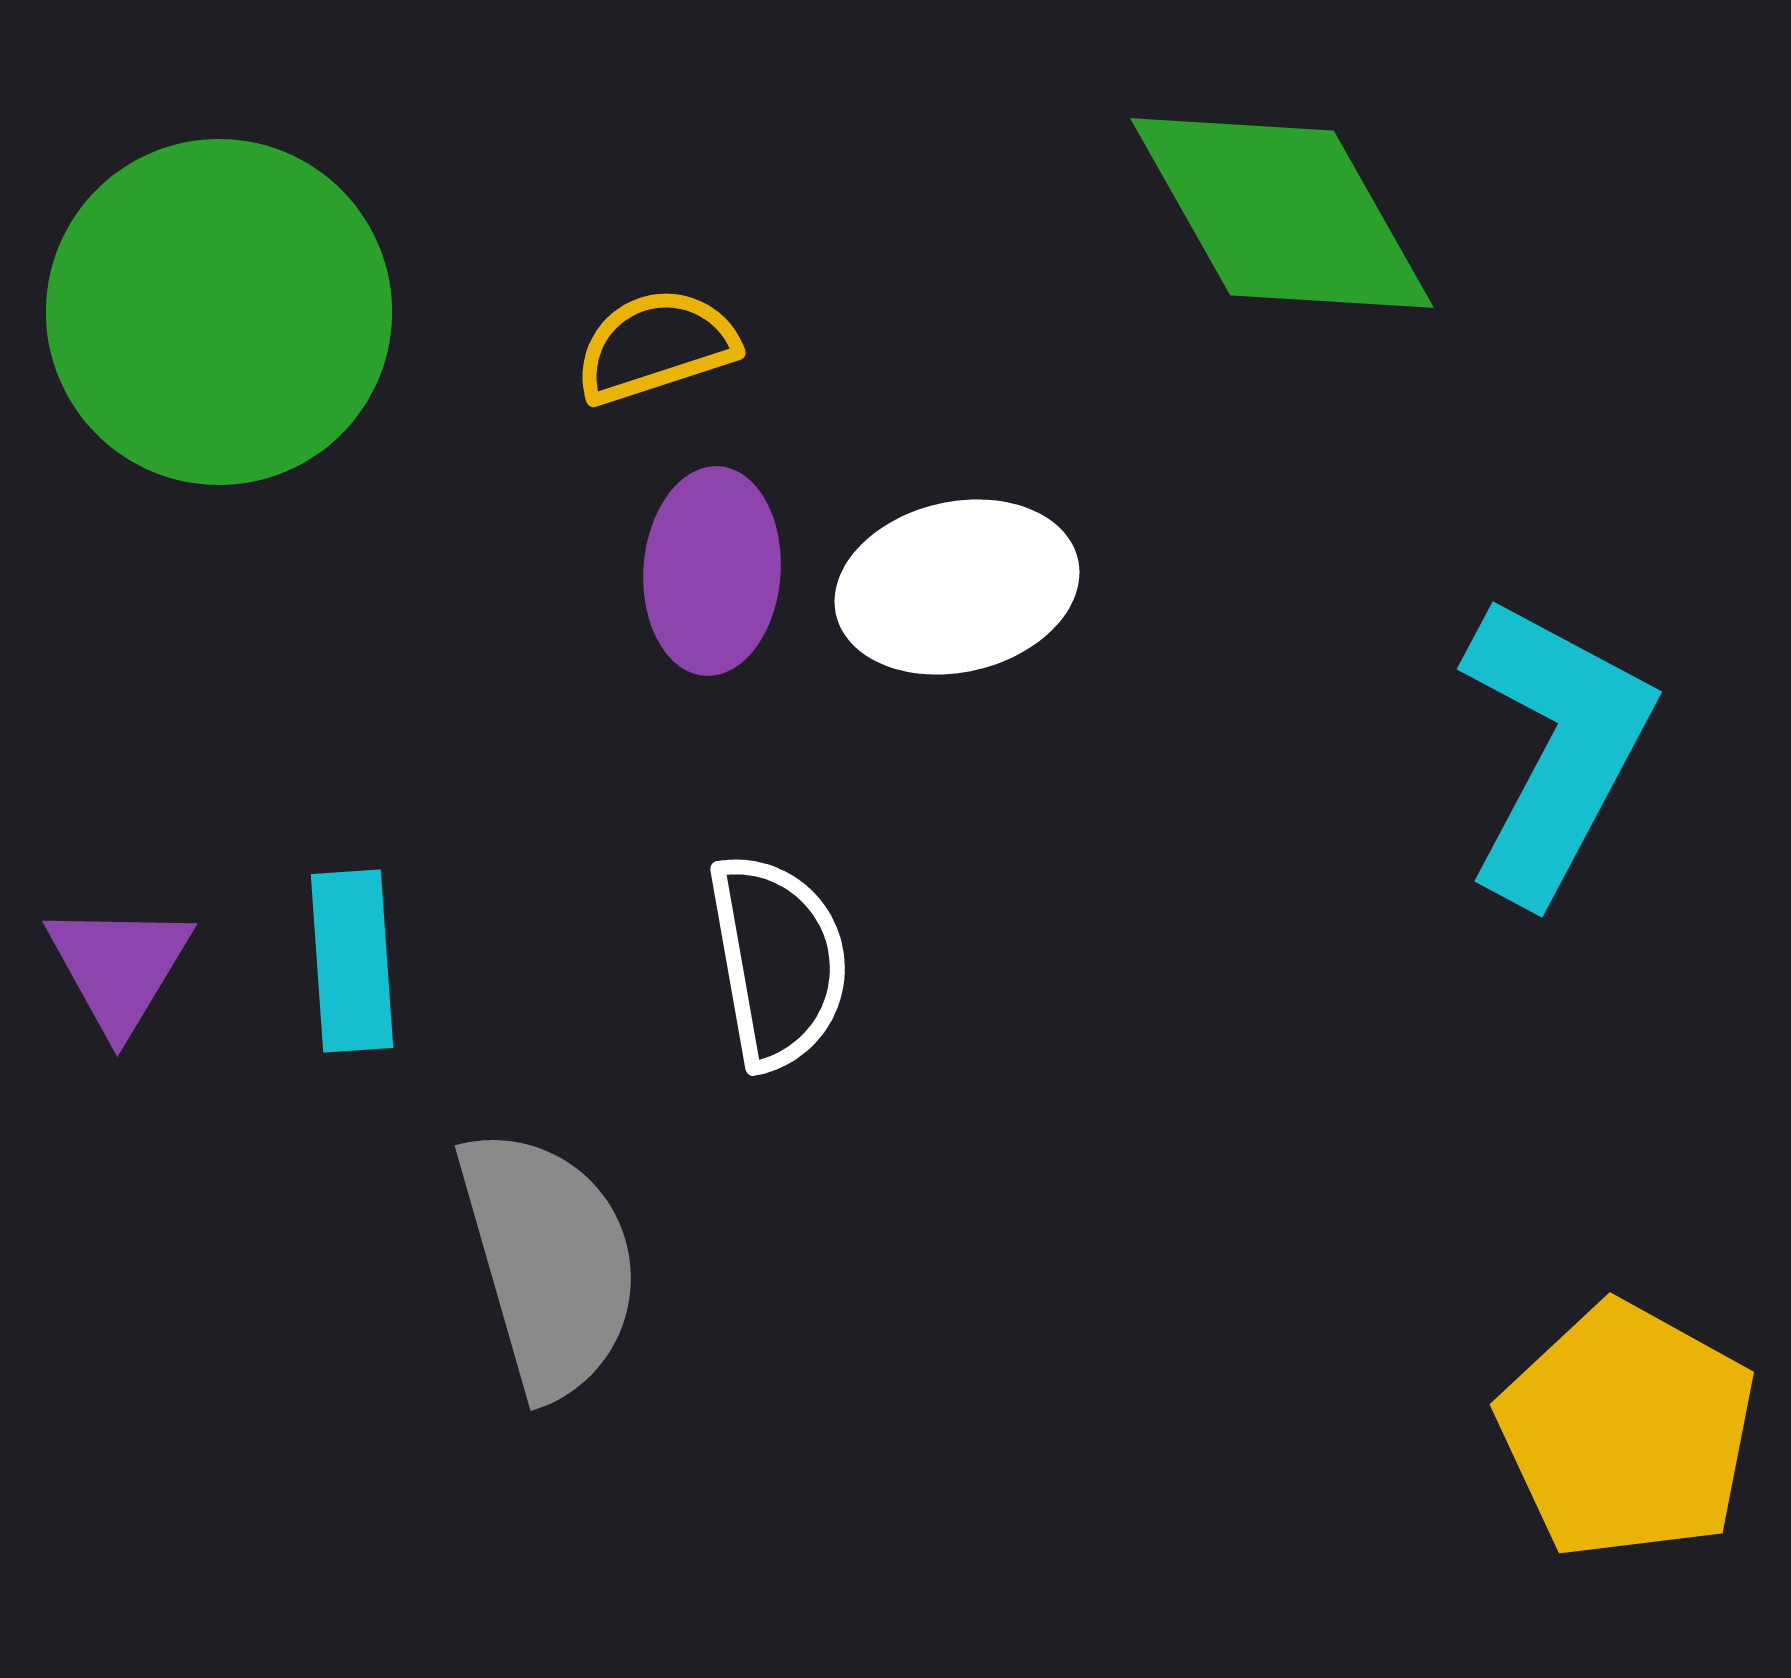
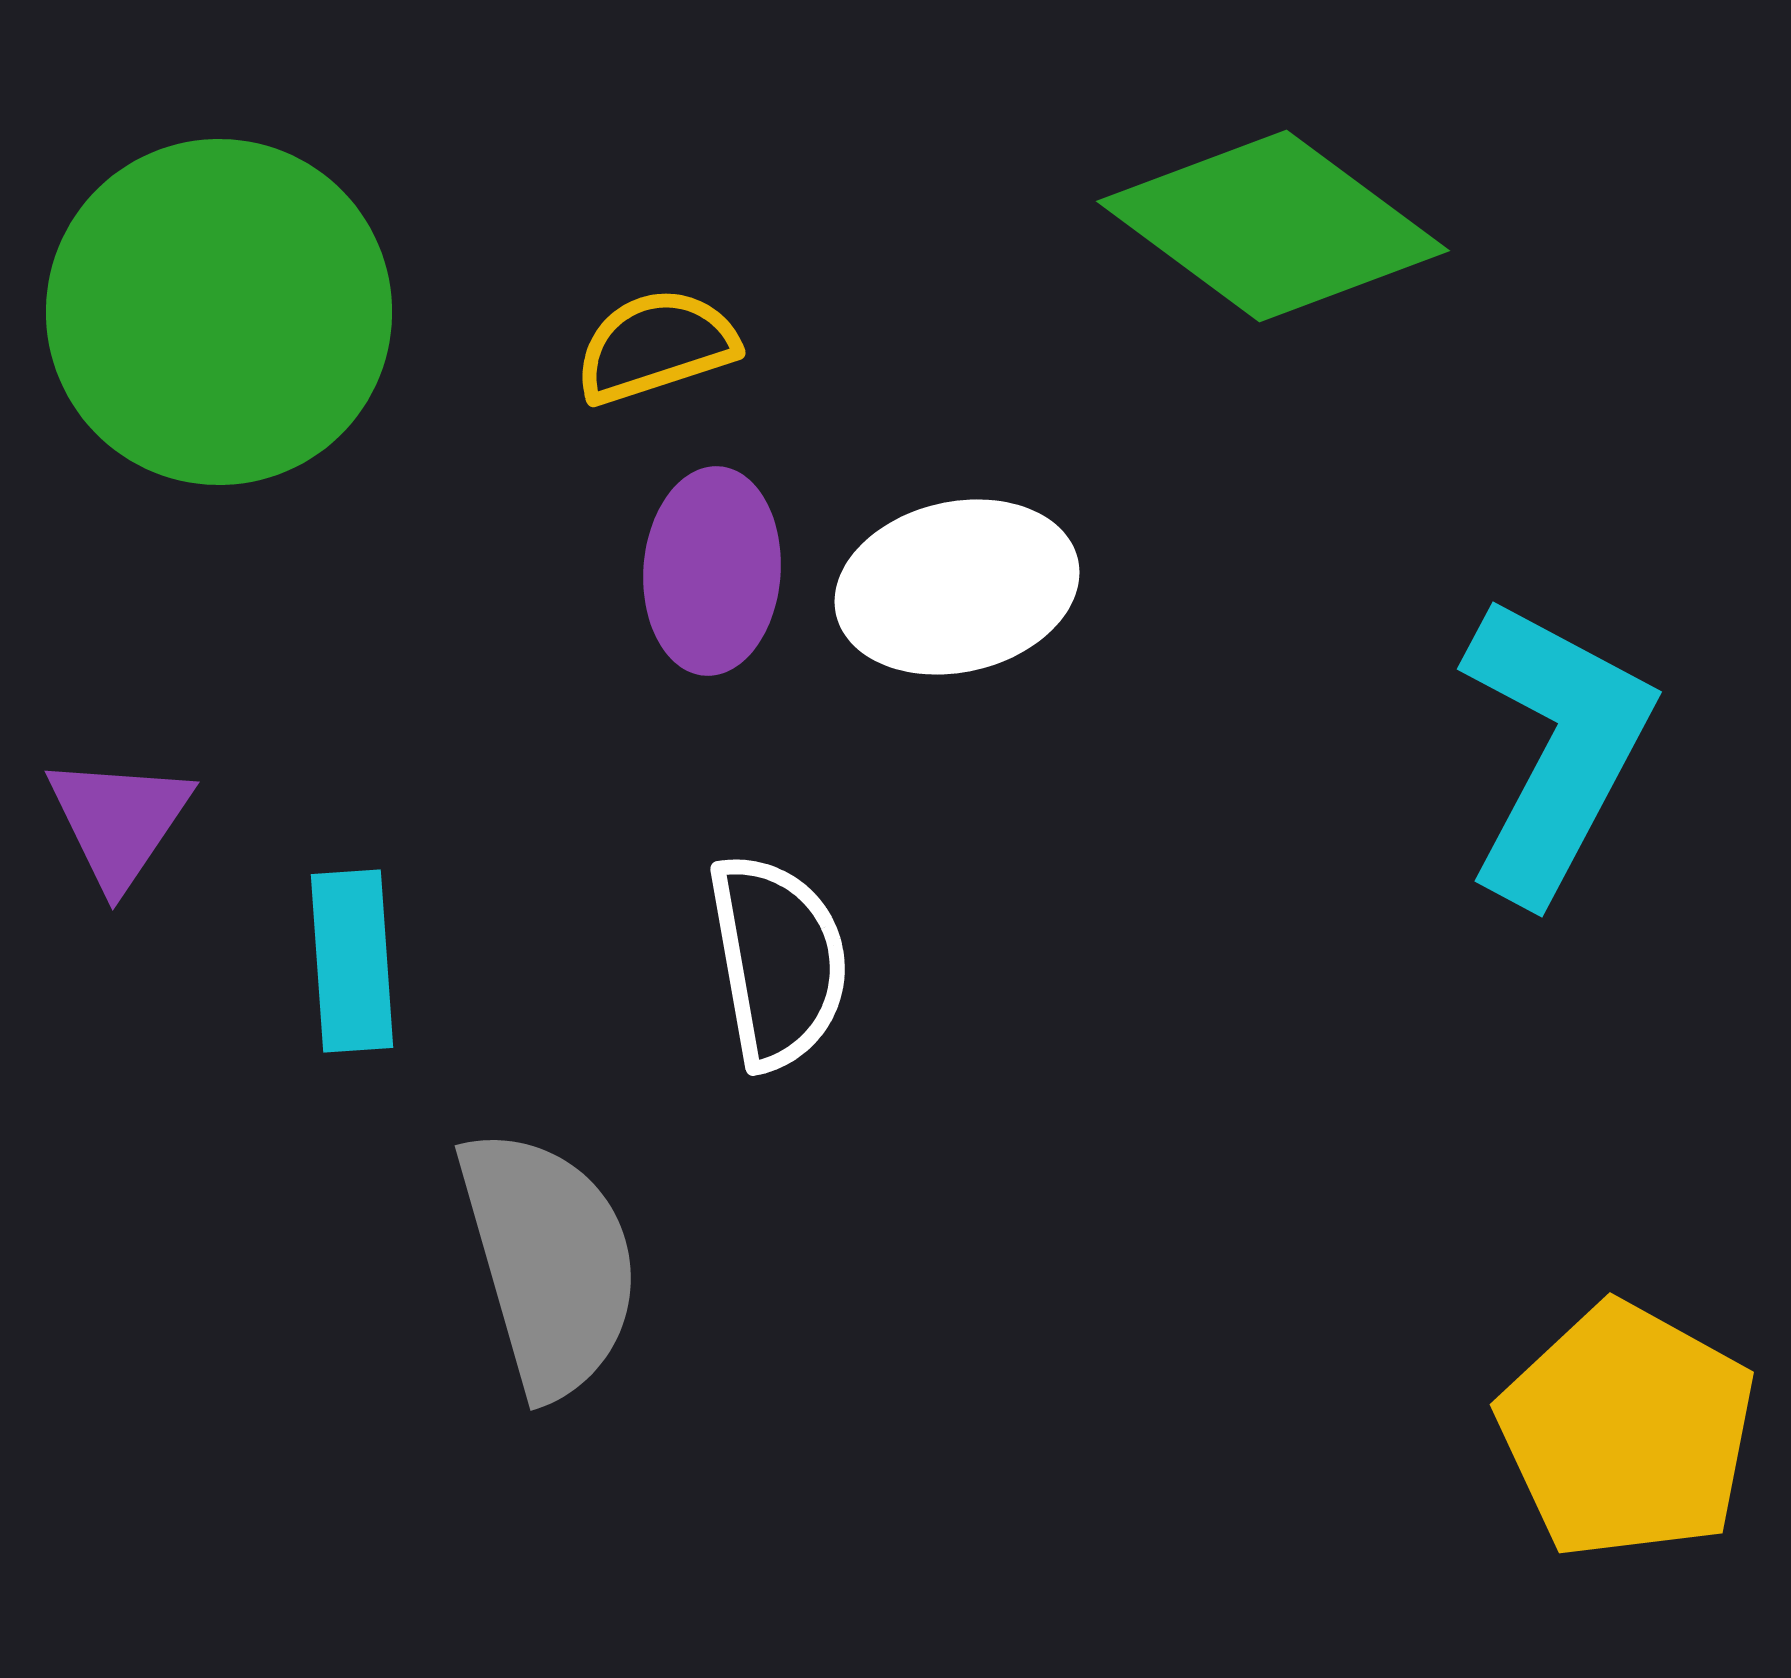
green diamond: moved 9 px left, 13 px down; rotated 24 degrees counterclockwise
purple triangle: moved 146 px up; rotated 3 degrees clockwise
